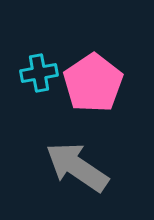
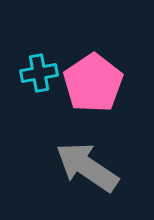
gray arrow: moved 10 px right
